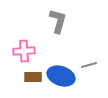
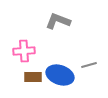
gray L-shape: rotated 85 degrees counterclockwise
blue ellipse: moved 1 px left, 1 px up
